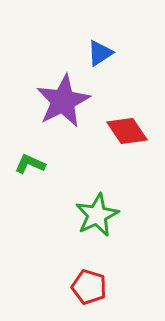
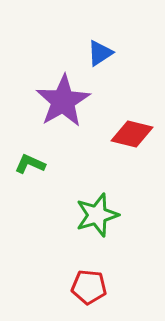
purple star: rotated 4 degrees counterclockwise
red diamond: moved 5 px right, 3 px down; rotated 42 degrees counterclockwise
green star: rotated 9 degrees clockwise
red pentagon: rotated 12 degrees counterclockwise
